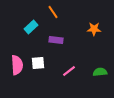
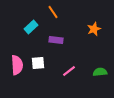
orange star: rotated 24 degrees counterclockwise
